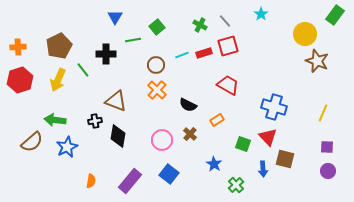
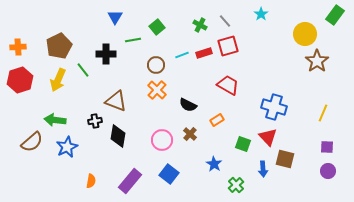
brown star at (317, 61): rotated 15 degrees clockwise
